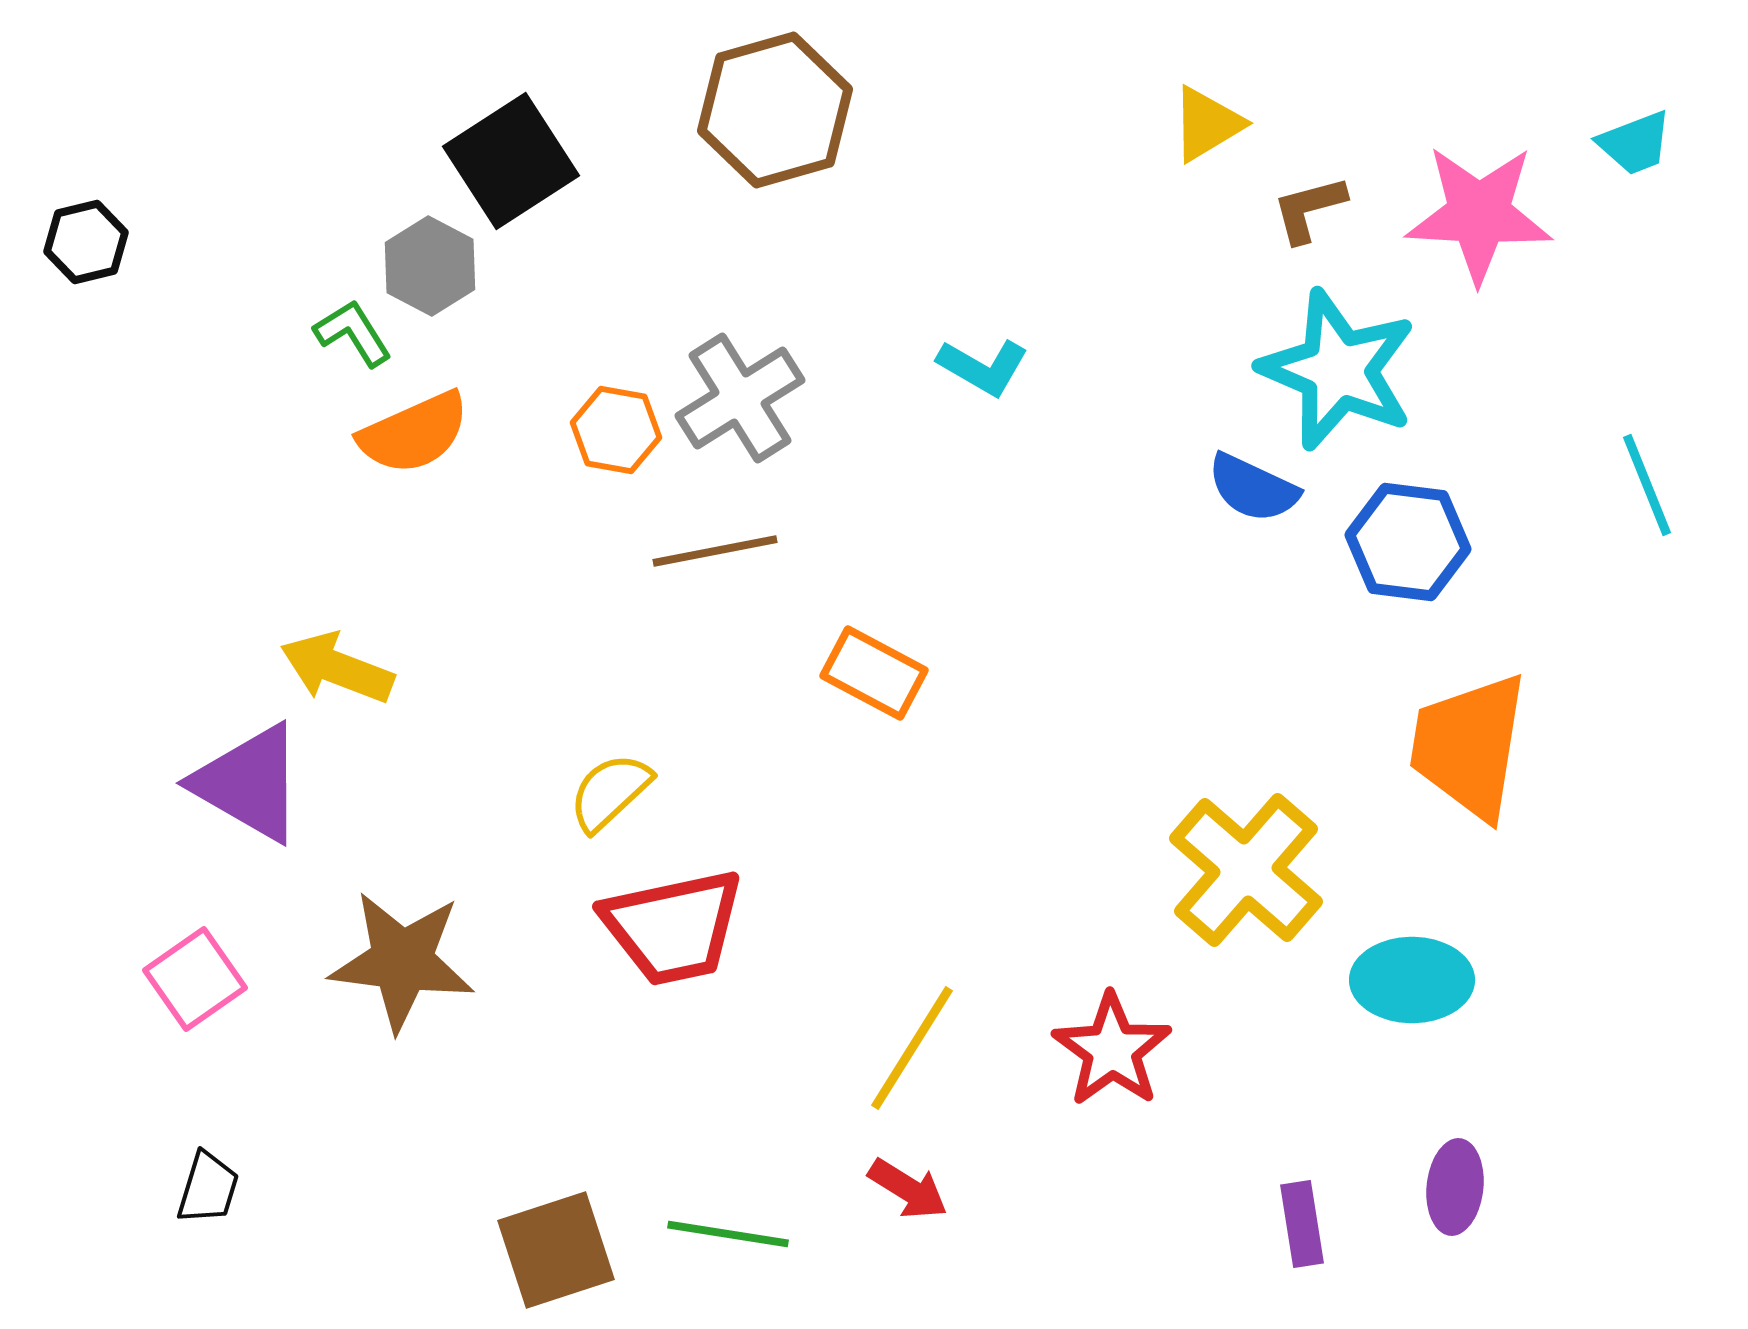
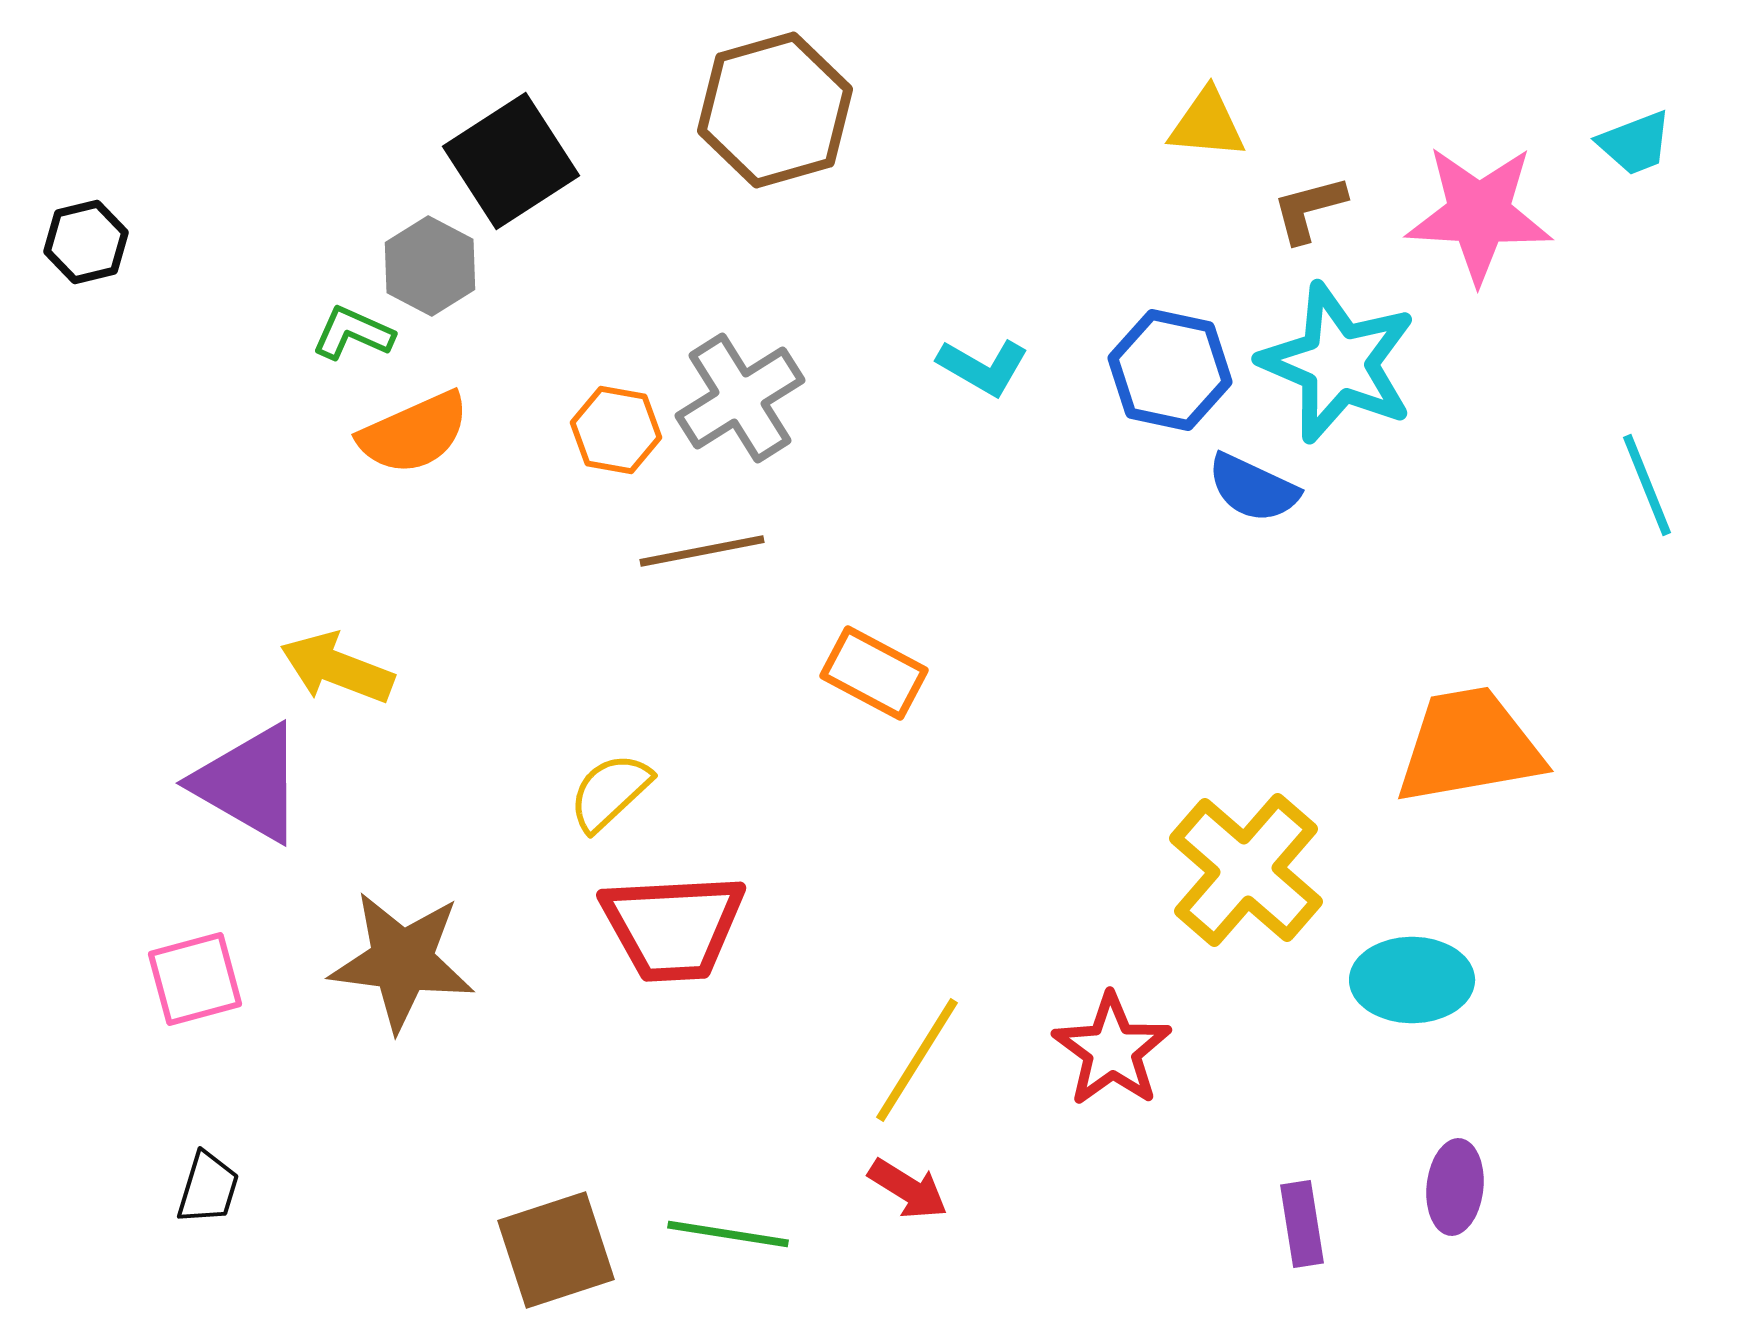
yellow triangle: rotated 36 degrees clockwise
green L-shape: rotated 34 degrees counterclockwise
cyan star: moved 7 px up
blue hexagon: moved 238 px left, 172 px up; rotated 5 degrees clockwise
brown line: moved 13 px left
orange trapezoid: rotated 71 degrees clockwise
red trapezoid: rotated 9 degrees clockwise
pink square: rotated 20 degrees clockwise
yellow line: moved 5 px right, 12 px down
